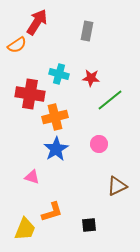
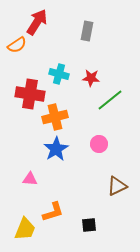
pink triangle: moved 2 px left, 2 px down; rotated 14 degrees counterclockwise
orange L-shape: moved 1 px right
